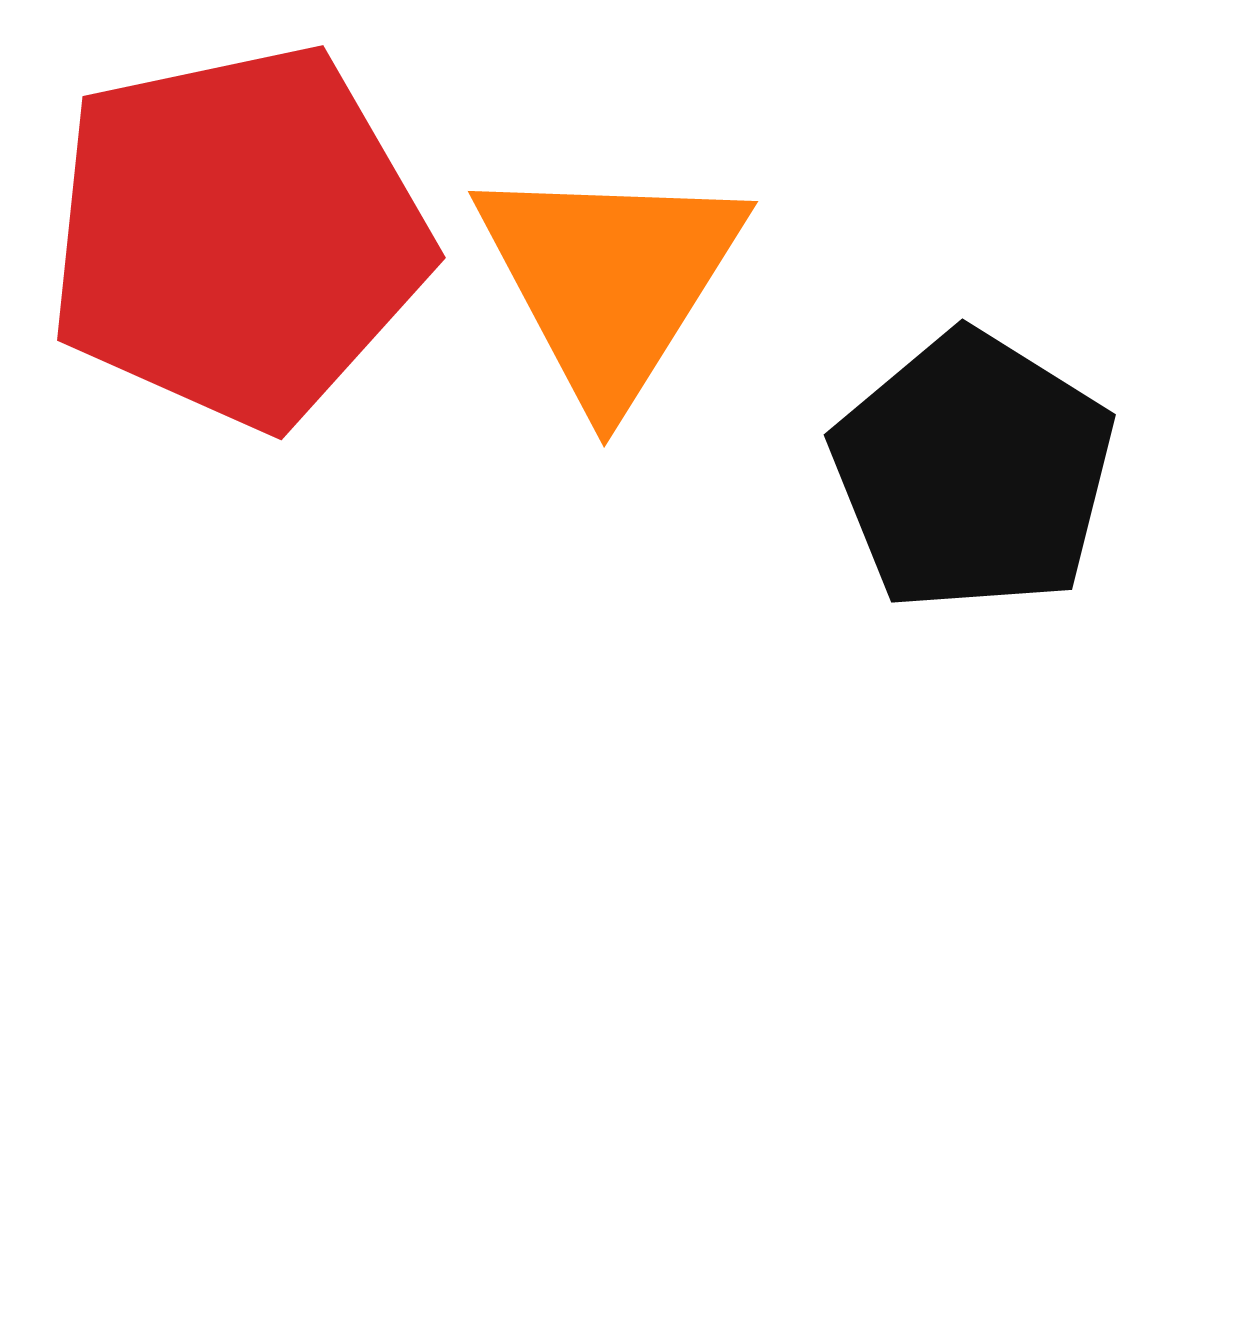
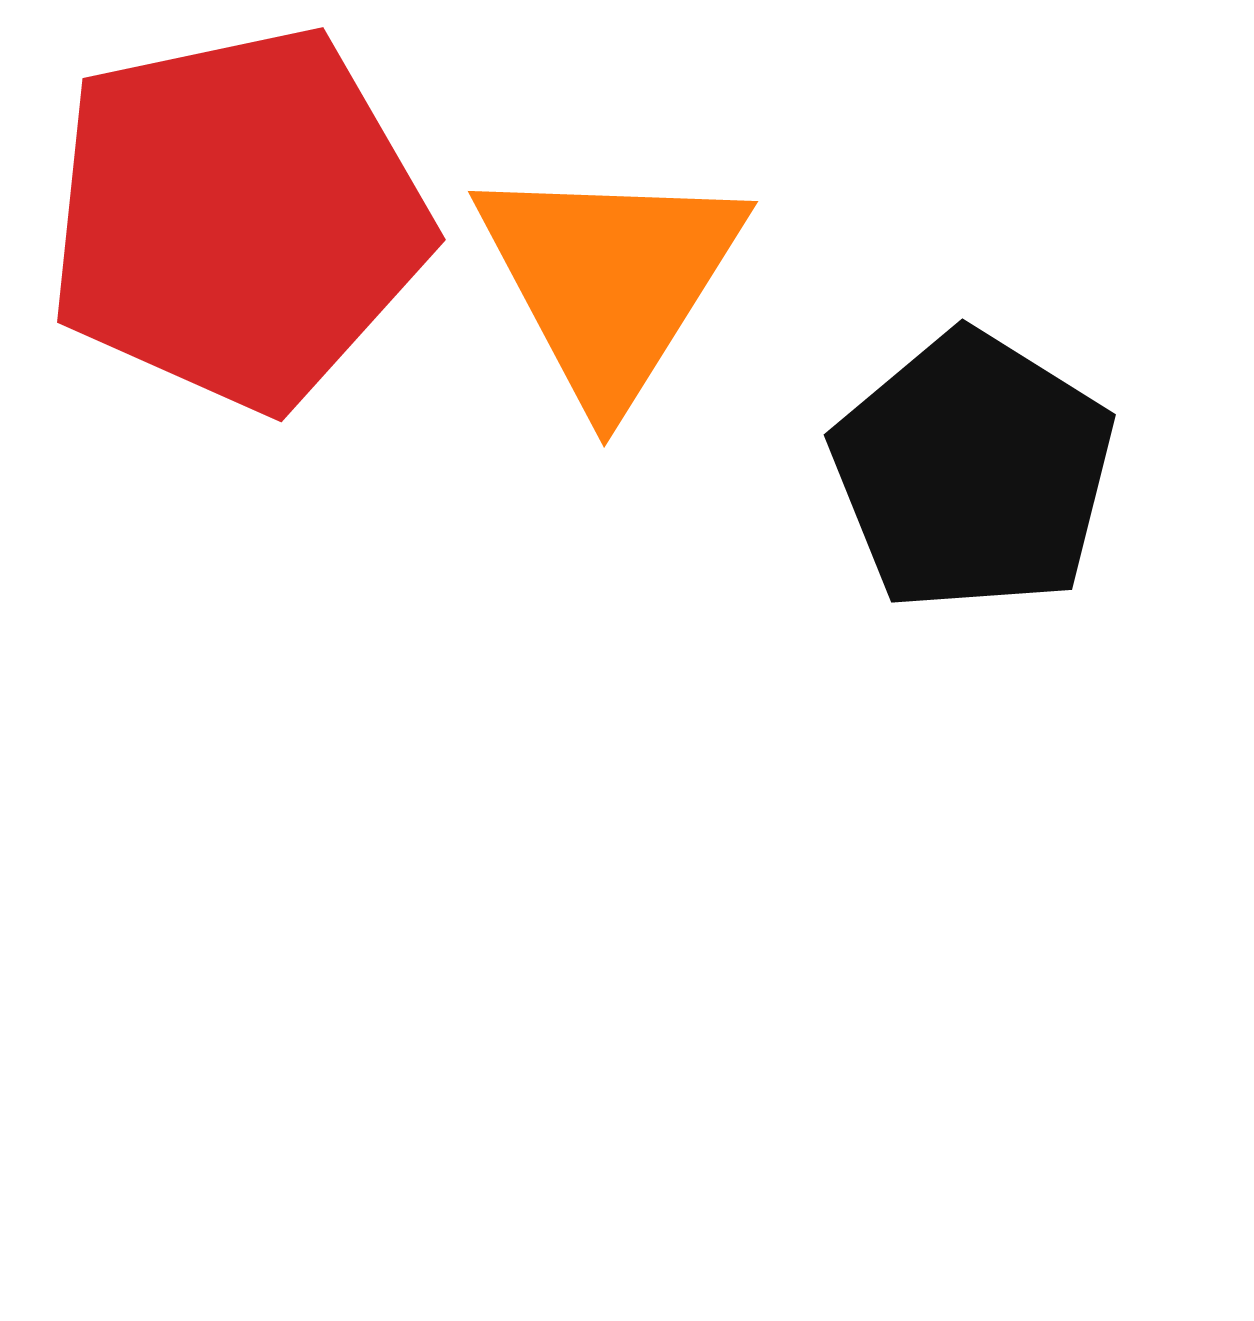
red pentagon: moved 18 px up
